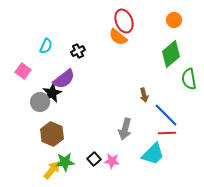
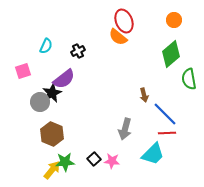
pink square: rotated 35 degrees clockwise
blue line: moved 1 px left, 1 px up
